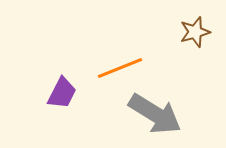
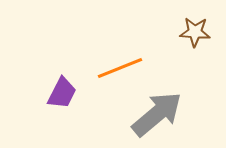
brown star: rotated 20 degrees clockwise
gray arrow: moved 2 px right; rotated 72 degrees counterclockwise
